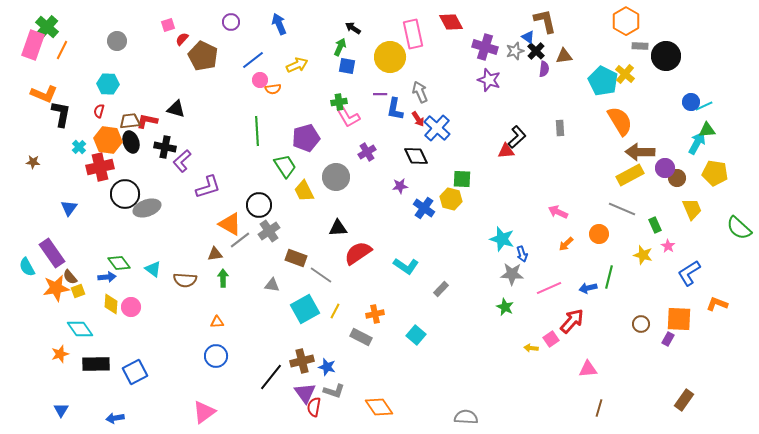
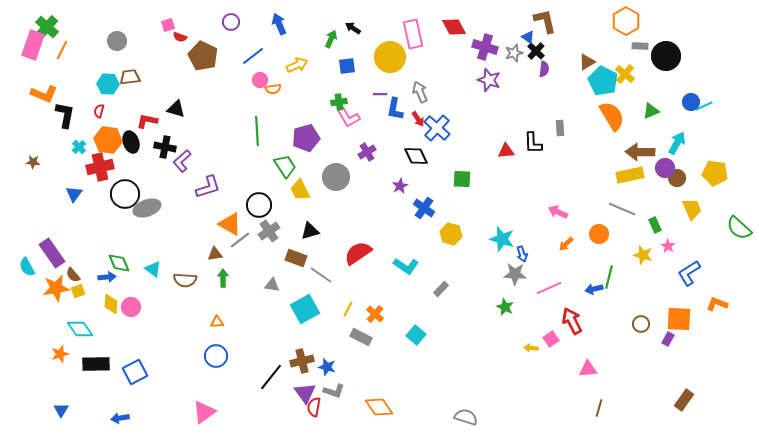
red diamond at (451, 22): moved 3 px right, 5 px down
red semicircle at (182, 39): moved 2 px left, 2 px up; rotated 112 degrees counterclockwise
green arrow at (340, 47): moved 9 px left, 8 px up
gray star at (515, 51): moved 1 px left, 2 px down
brown triangle at (564, 56): moved 23 px right, 6 px down; rotated 24 degrees counterclockwise
blue line at (253, 60): moved 4 px up
blue square at (347, 66): rotated 18 degrees counterclockwise
black L-shape at (61, 114): moved 4 px right, 1 px down
brown trapezoid at (130, 121): moved 44 px up
orange semicircle at (620, 121): moved 8 px left, 5 px up
green triangle at (707, 130): moved 56 px left, 19 px up; rotated 18 degrees counterclockwise
black L-shape at (517, 137): moved 16 px right, 6 px down; rotated 130 degrees clockwise
cyan arrow at (697, 143): moved 20 px left
yellow rectangle at (630, 175): rotated 16 degrees clockwise
purple star at (400, 186): rotated 21 degrees counterclockwise
yellow trapezoid at (304, 191): moved 4 px left, 1 px up
yellow hexagon at (451, 199): moved 35 px down
blue triangle at (69, 208): moved 5 px right, 14 px up
black triangle at (338, 228): moved 28 px left, 3 px down; rotated 12 degrees counterclockwise
green diamond at (119, 263): rotated 15 degrees clockwise
gray star at (512, 274): moved 3 px right
brown semicircle at (70, 277): moved 3 px right, 2 px up
blue arrow at (588, 288): moved 6 px right, 1 px down
yellow line at (335, 311): moved 13 px right, 2 px up
orange cross at (375, 314): rotated 36 degrees counterclockwise
red arrow at (572, 321): rotated 68 degrees counterclockwise
gray semicircle at (466, 417): rotated 15 degrees clockwise
blue arrow at (115, 418): moved 5 px right
